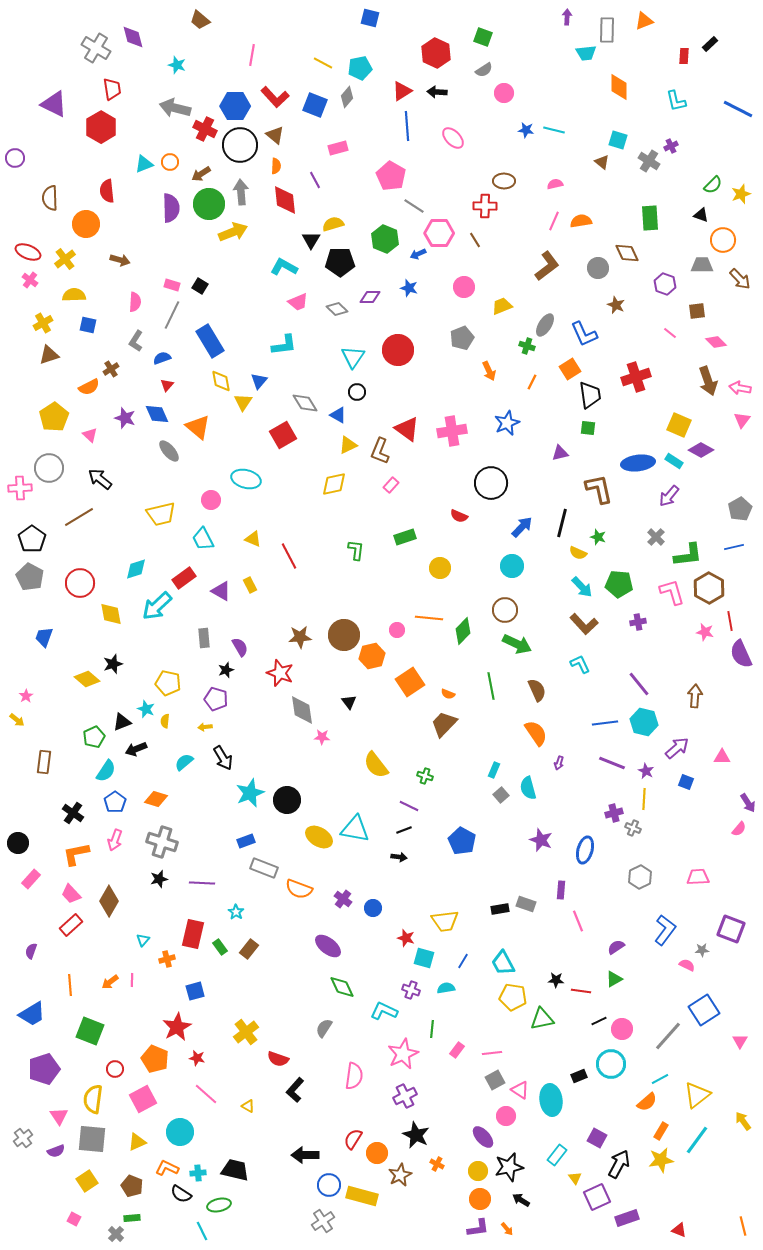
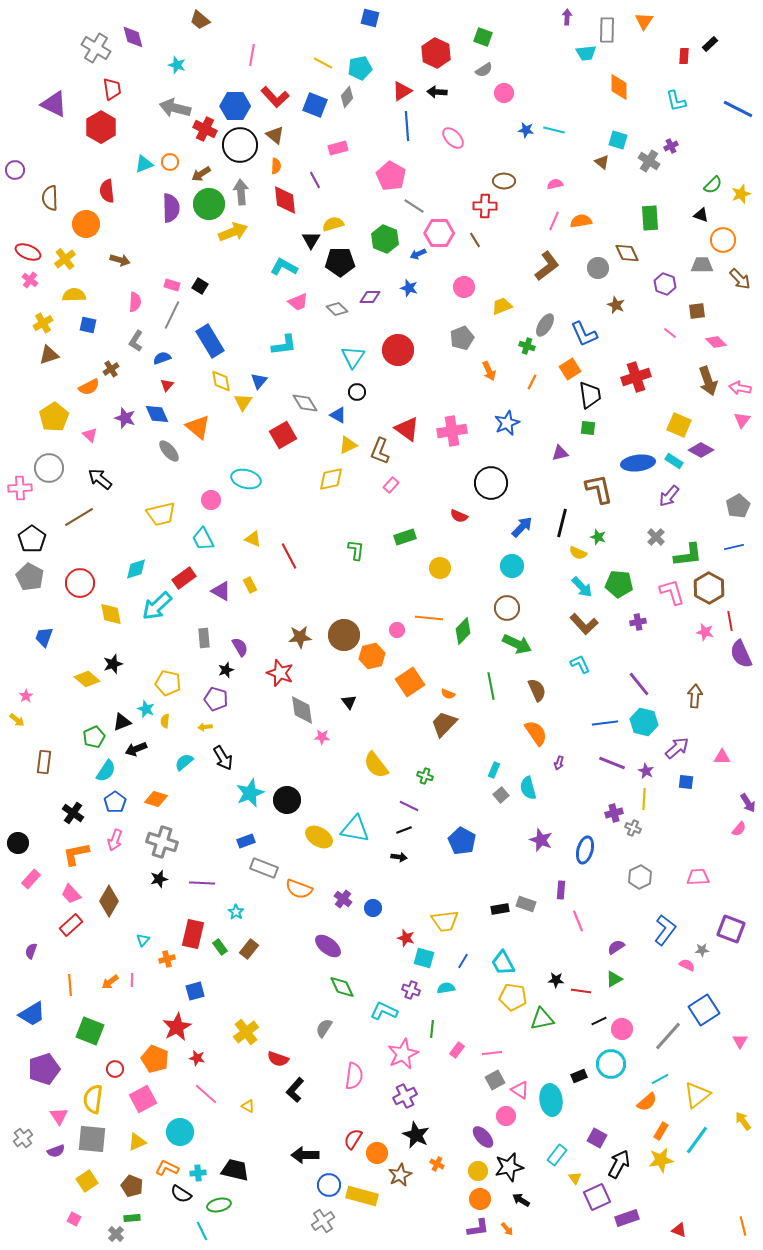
orange triangle at (644, 21): rotated 36 degrees counterclockwise
purple circle at (15, 158): moved 12 px down
yellow diamond at (334, 484): moved 3 px left, 5 px up
gray pentagon at (740, 509): moved 2 px left, 3 px up
brown circle at (505, 610): moved 2 px right, 2 px up
blue square at (686, 782): rotated 14 degrees counterclockwise
